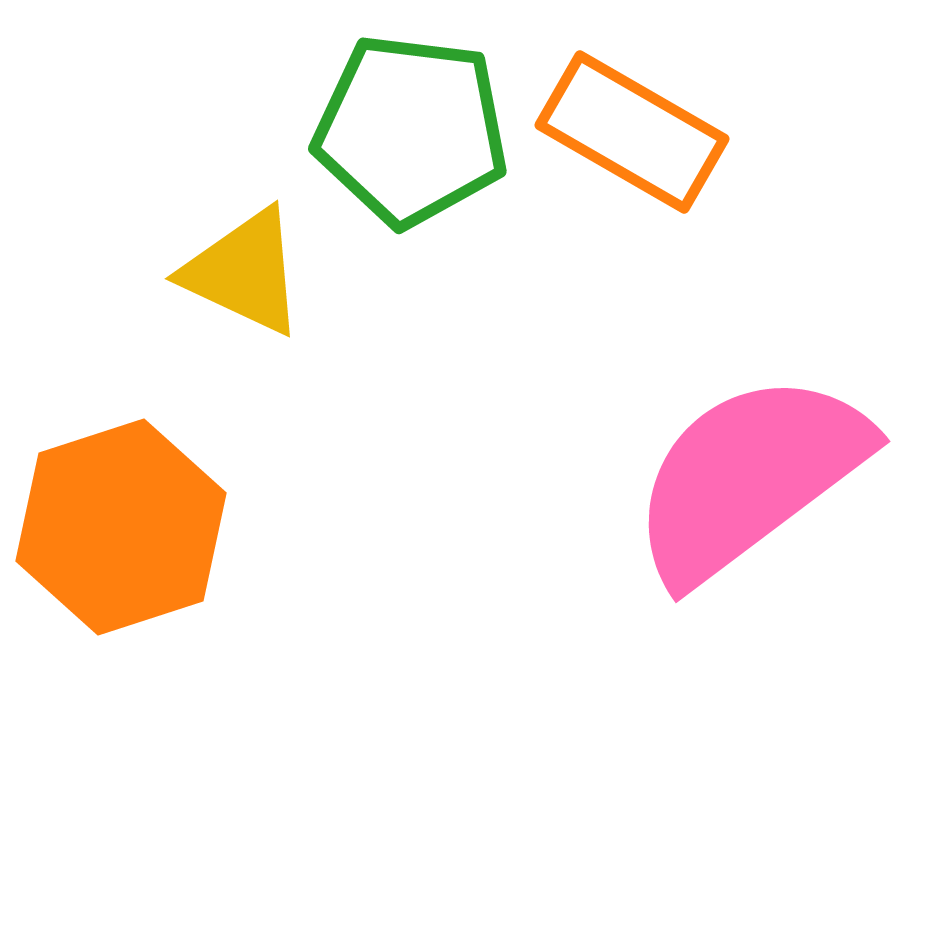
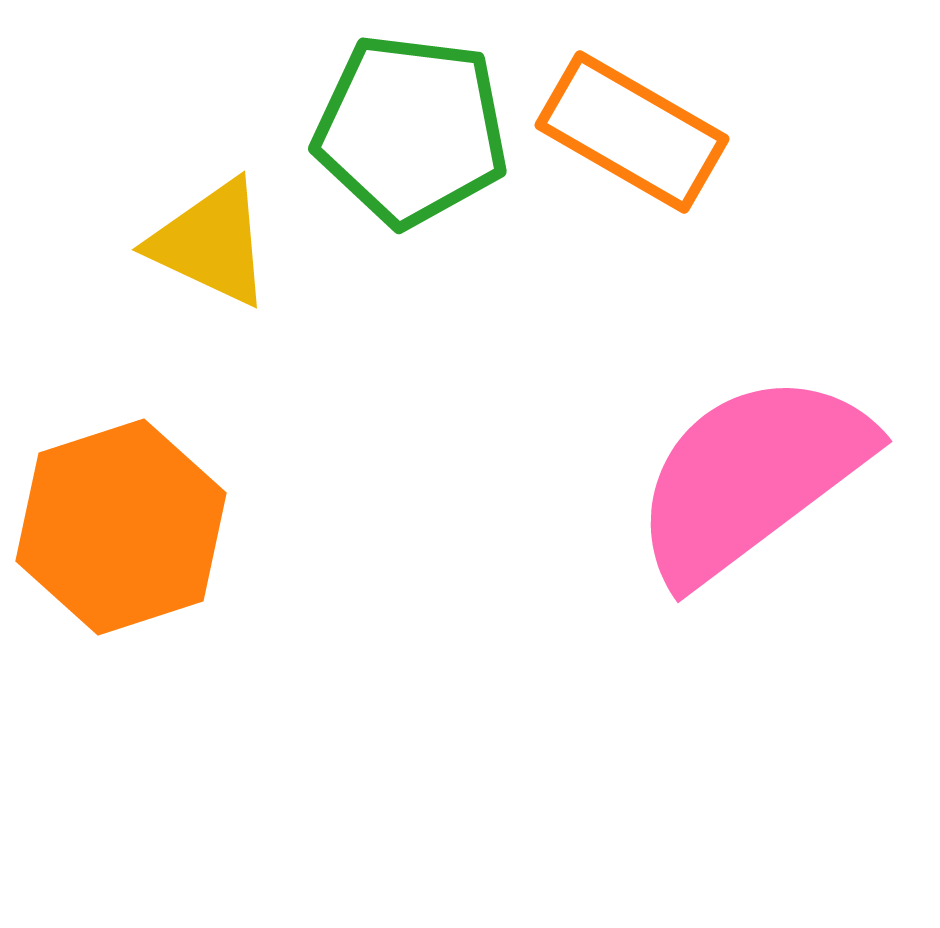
yellow triangle: moved 33 px left, 29 px up
pink semicircle: moved 2 px right
